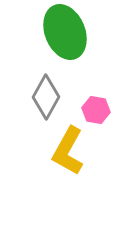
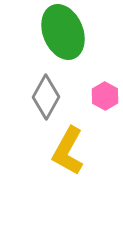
green ellipse: moved 2 px left
pink hexagon: moved 9 px right, 14 px up; rotated 20 degrees clockwise
